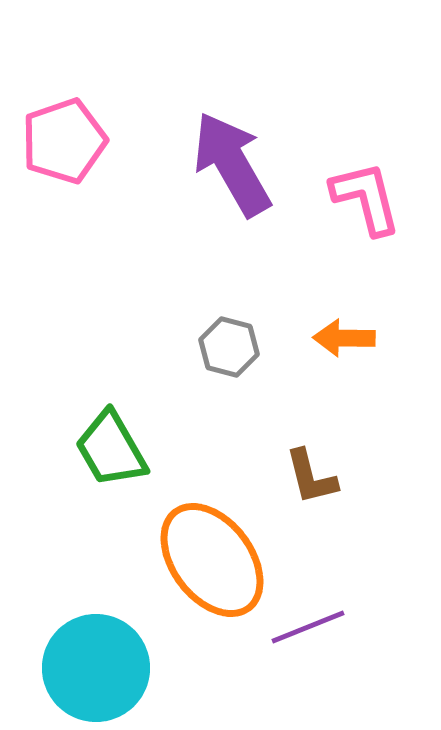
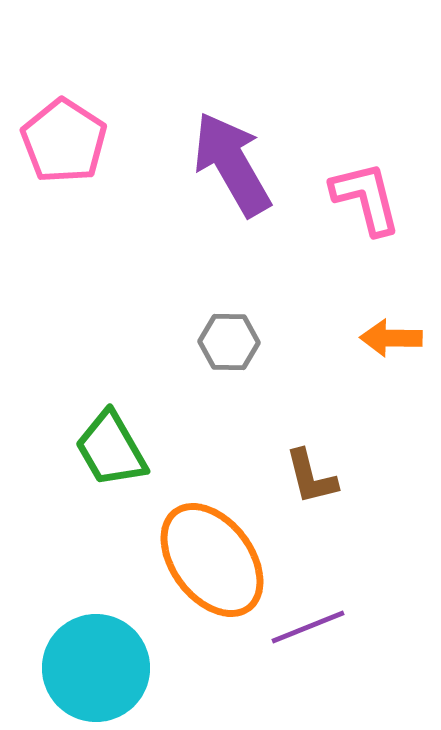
pink pentagon: rotated 20 degrees counterclockwise
orange arrow: moved 47 px right
gray hexagon: moved 5 px up; rotated 14 degrees counterclockwise
